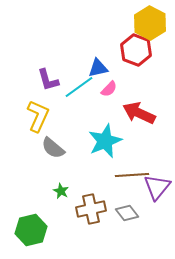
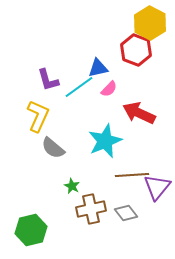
green star: moved 11 px right, 5 px up
gray diamond: moved 1 px left
